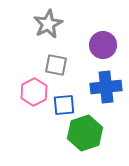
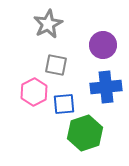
blue square: moved 1 px up
